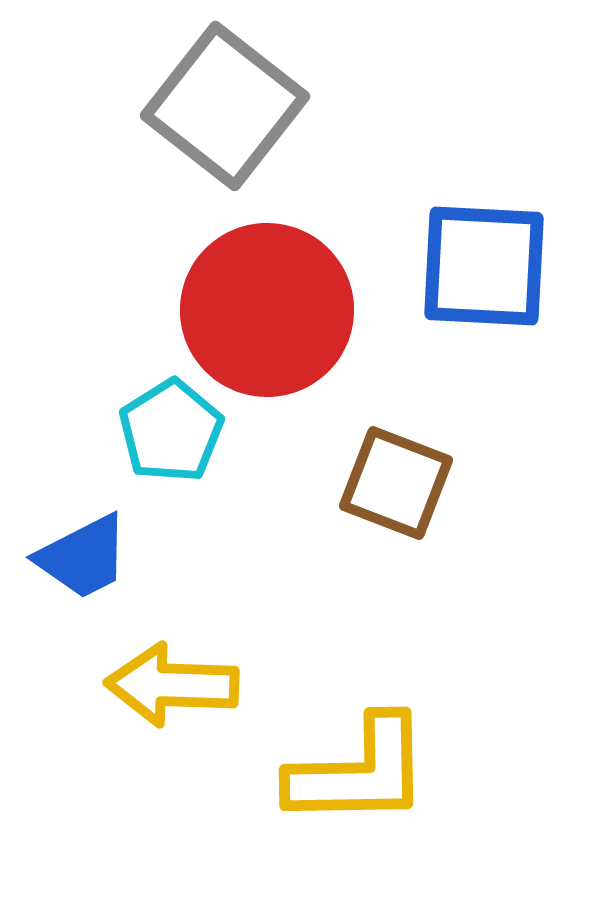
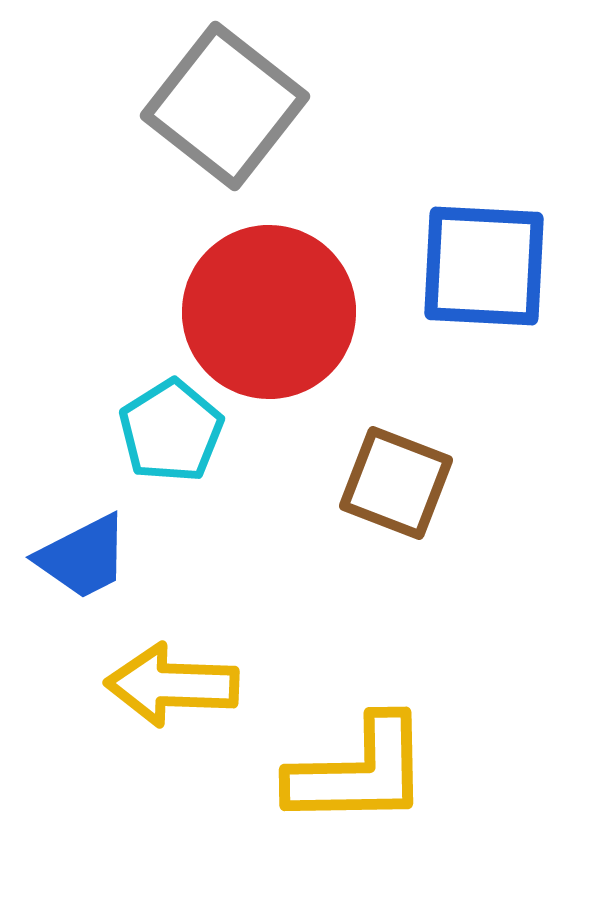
red circle: moved 2 px right, 2 px down
